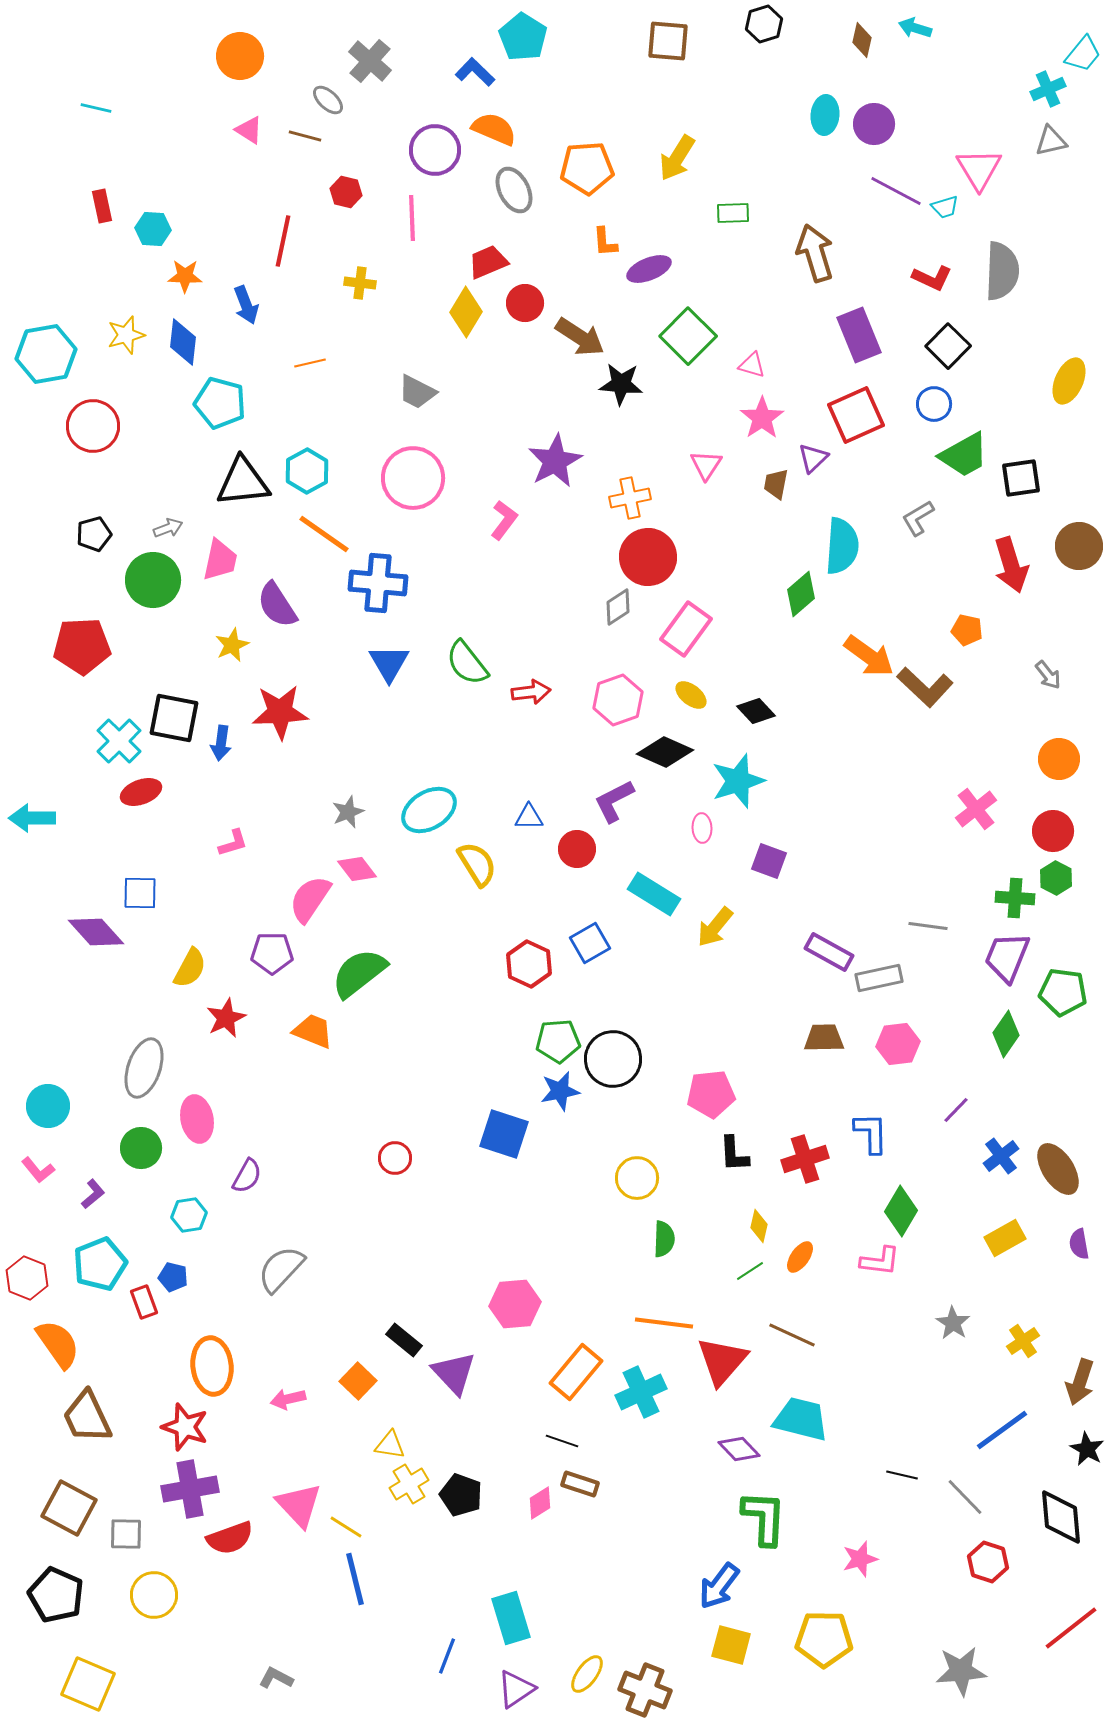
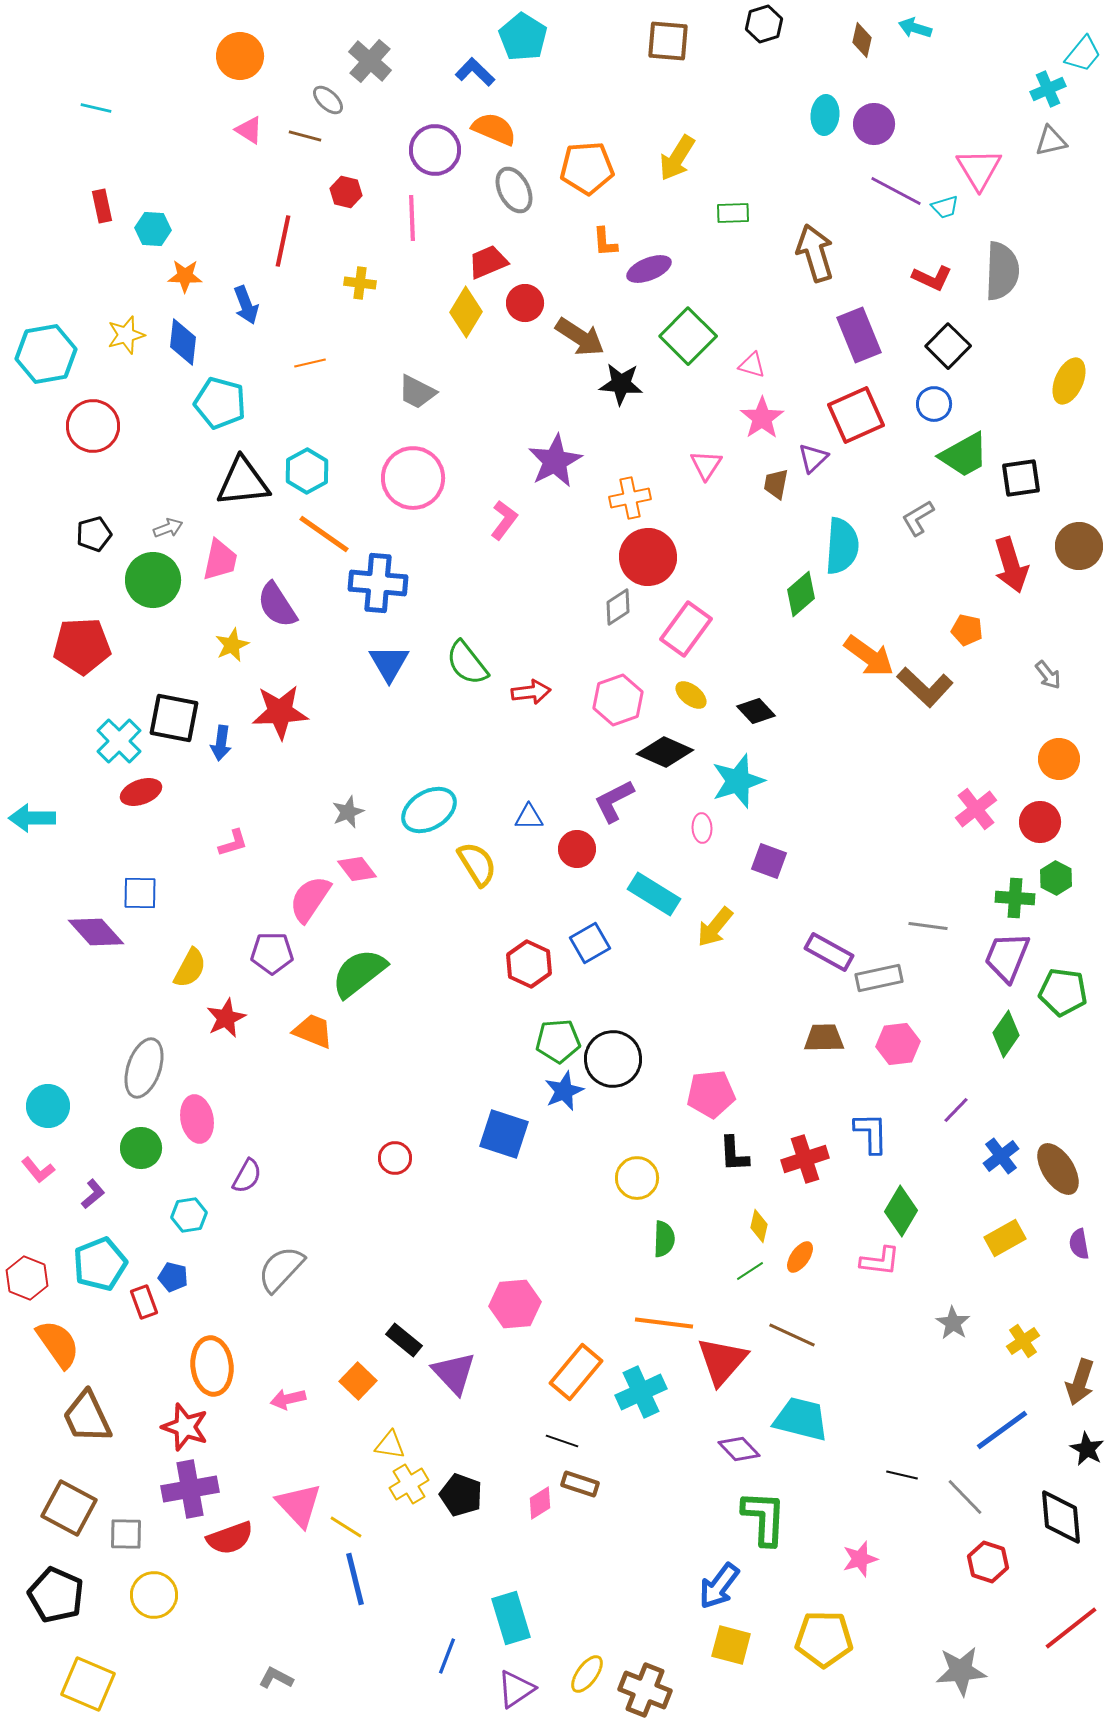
red circle at (1053, 831): moved 13 px left, 9 px up
blue star at (560, 1091): moved 4 px right; rotated 12 degrees counterclockwise
